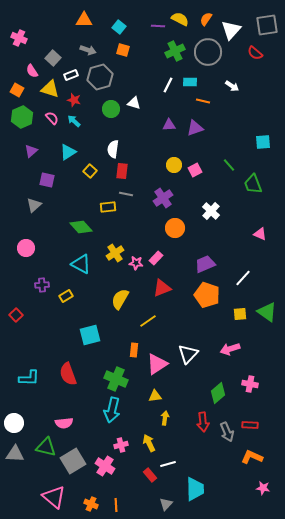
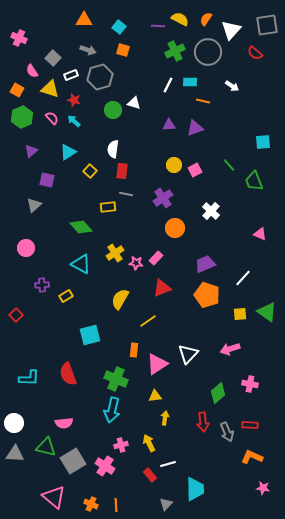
green circle at (111, 109): moved 2 px right, 1 px down
green trapezoid at (253, 184): moved 1 px right, 3 px up
